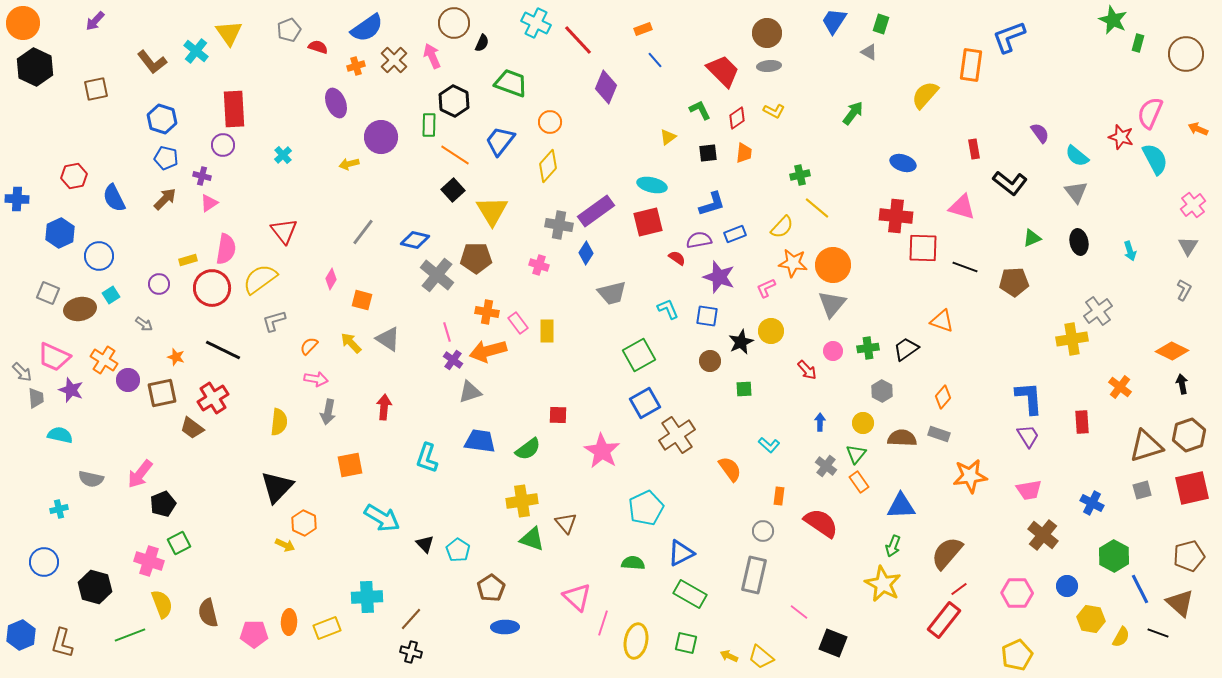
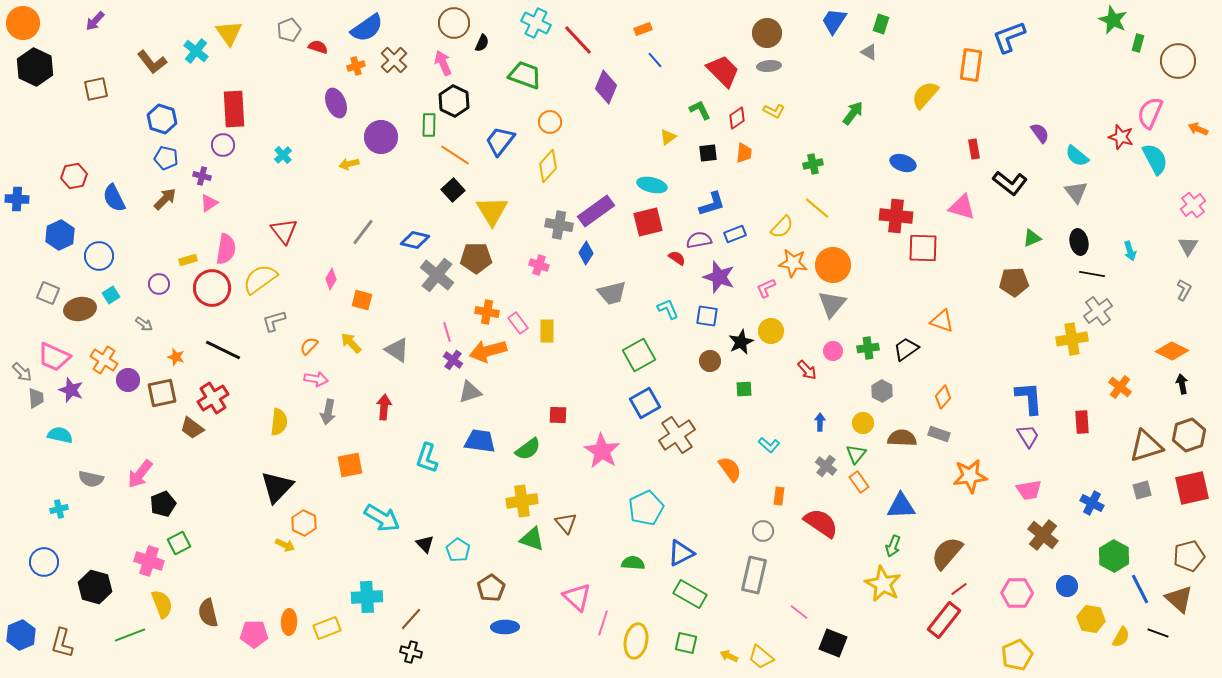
brown circle at (1186, 54): moved 8 px left, 7 px down
pink arrow at (432, 56): moved 11 px right, 7 px down
green trapezoid at (511, 83): moved 14 px right, 8 px up
green cross at (800, 175): moved 13 px right, 11 px up
blue hexagon at (60, 233): moved 2 px down
black line at (965, 267): moved 127 px right, 7 px down; rotated 10 degrees counterclockwise
gray triangle at (388, 339): moved 9 px right, 11 px down
brown triangle at (1180, 603): moved 1 px left, 4 px up
